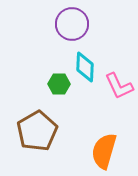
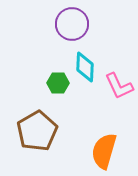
green hexagon: moved 1 px left, 1 px up
